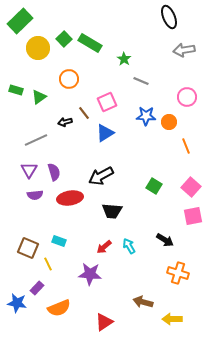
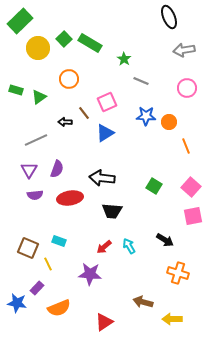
pink circle at (187, 97): moved 9 px up
black arrow at (65, 122): rotated 16 degrees clockwise
purple semicircle at (54, 172): moved 3 px right, 3 px up; rotated 36 degrees clockwise
black arrow at (101, 176): moved 1 px right, 2 px down; rotated 35 degrees clockwise
